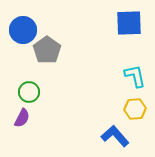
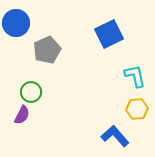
blue square: moved 20 px left, 11 px down; rotated 24 degrees counterclockwise
blue circle: moved 7 px left, 7 px up
gray pentagon: rotated 12 degrees clockwise
green circle: moved 2 px right
yellow hexagon: moved 2 px right
purple semicircle: moved 3 px up
